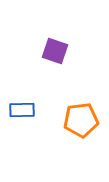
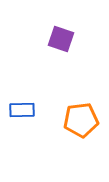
purple square: moved 6 px right, 12 px up
